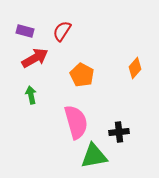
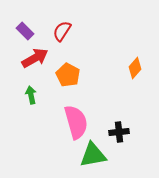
purple rectangle: rotated 30 degrees clockwise
orange pentagon: moved 14 px left
green triangle: moved 1 px left, 1 px up
